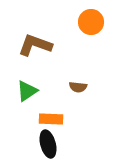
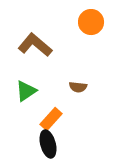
brown L-shape: rotated 20 degrees clockwise
green triangle: moved 1 px left
orange rectangle: rotated 50 degrees counterclockwise
